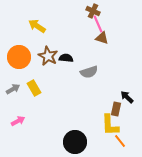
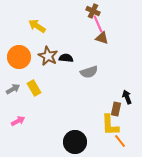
black arrow: rotated 24 degrees clockwise
